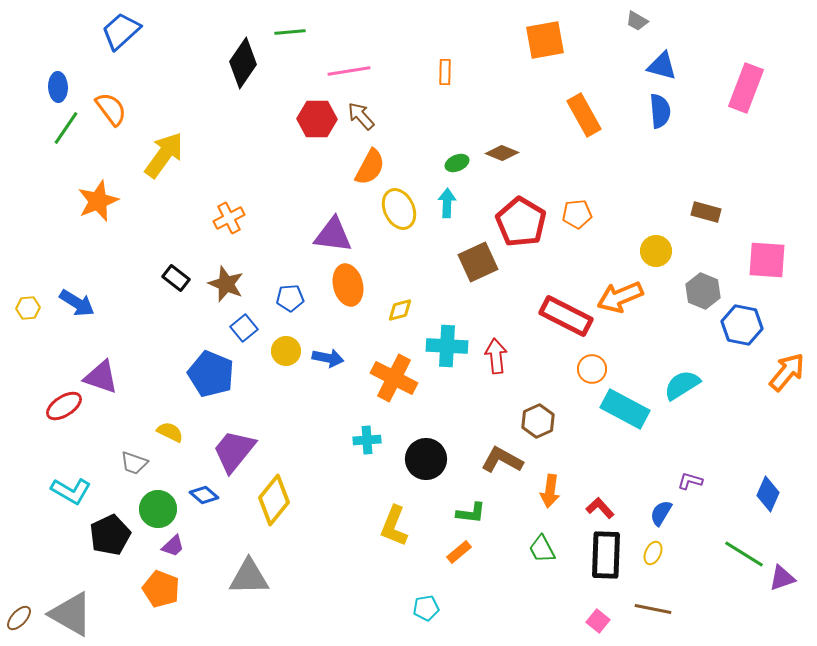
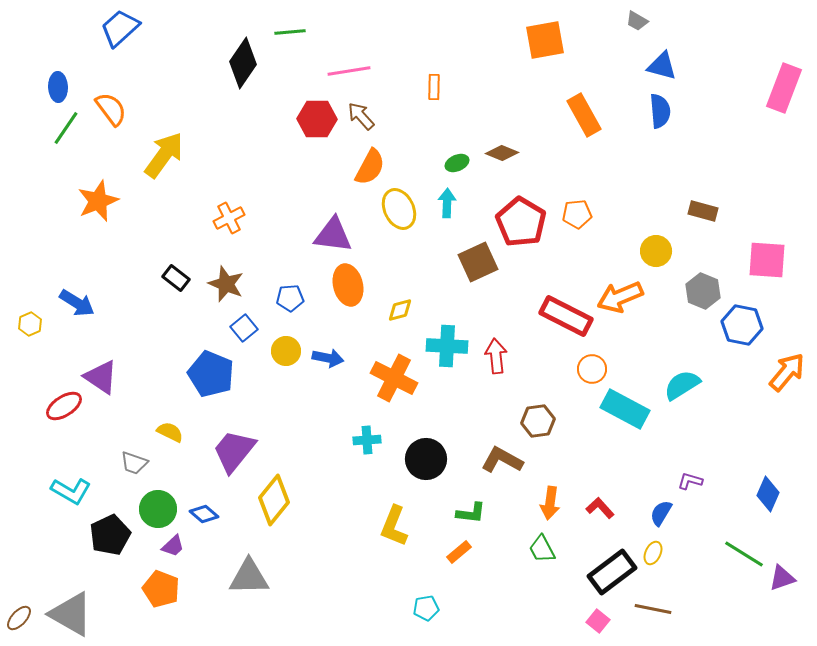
blue trapezoid at (121, 31): moved 1 px left, 3 px up
orange rectangle at (445, 72): moved 11 px left, 15 px down
pink rectangle at (746, 88): moved 38 px right
brown rectangle at (706, 212): moved 3 px left, 1 px up
yellow hexagon at (28, 308): moved 2 px right, 16 px down; rotated 20 degrees counterclockwise
purple triangle at (101, 377): rotated 15 degrees clockwise
brown hexagon at (538, 421): rotated 16 degrees clockwise
orange arrow at (550, 491): moved 12 px down
blue diamond at (204, 495): moved 19 px down
black rectangle at (606, 555): moved 6 px right, 17 px down; rotated 51 degrees clockwise
